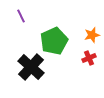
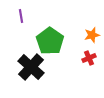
purple line: rotated 16 degrees clockwise
green pentagon: moved 4 px left; rotated 12 degrees counterclockwise
